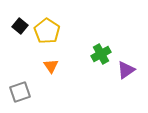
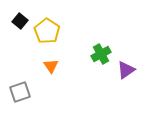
black square: moved 5 px up
